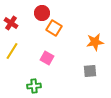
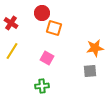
orange square: rotated 14 degrees counterclockwise
orange star: moved 6 px down
green cross: moved 8 px right
